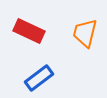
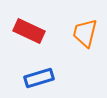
blue rectangle: rotated 20 degrees clockwise
